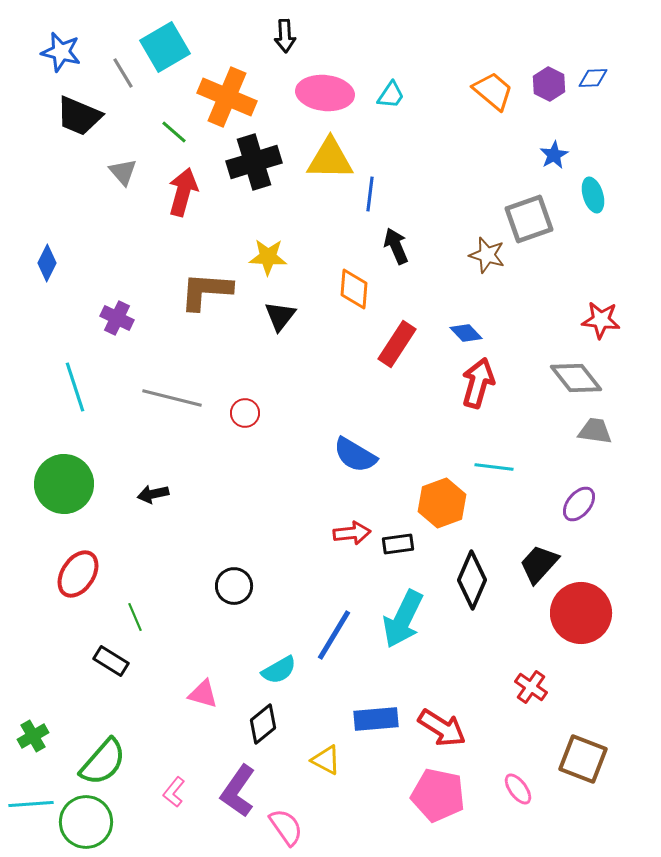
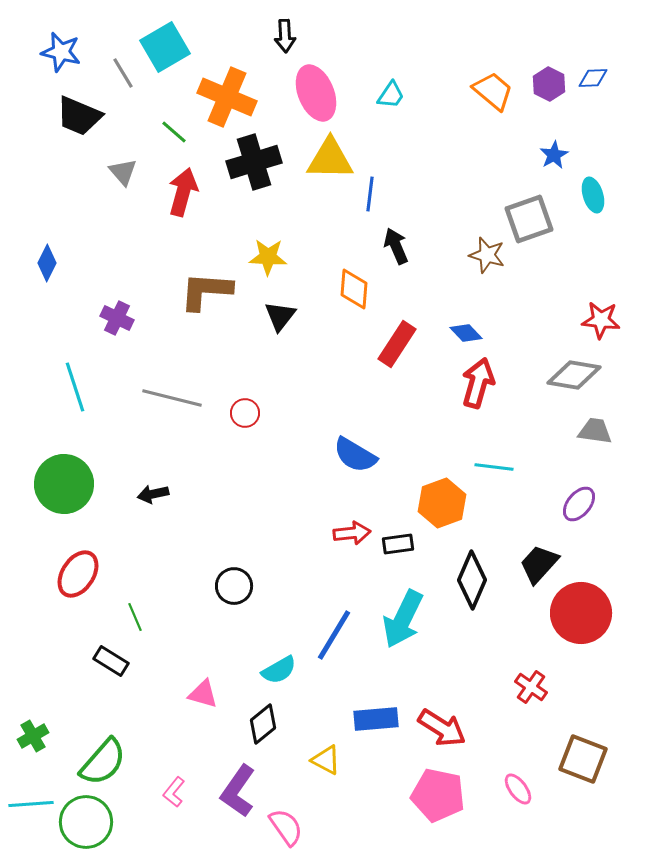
pink ellipse at (325, 93): moved 9 px left; rotated 62 degrees clockwise
gray diamond at (576, 378): moved 2 px left, 3 px up; rotated 42 degrees counterclockwise
